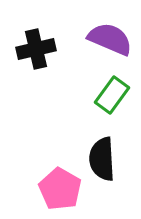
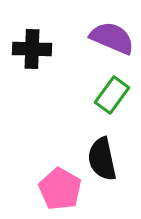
purple semicircle: moved 2 px right, 1 px up
black cross: moved 4 px left; rotated 15 degrees clockwise
black semicircle: rotated 9 degrees counterclockwise
